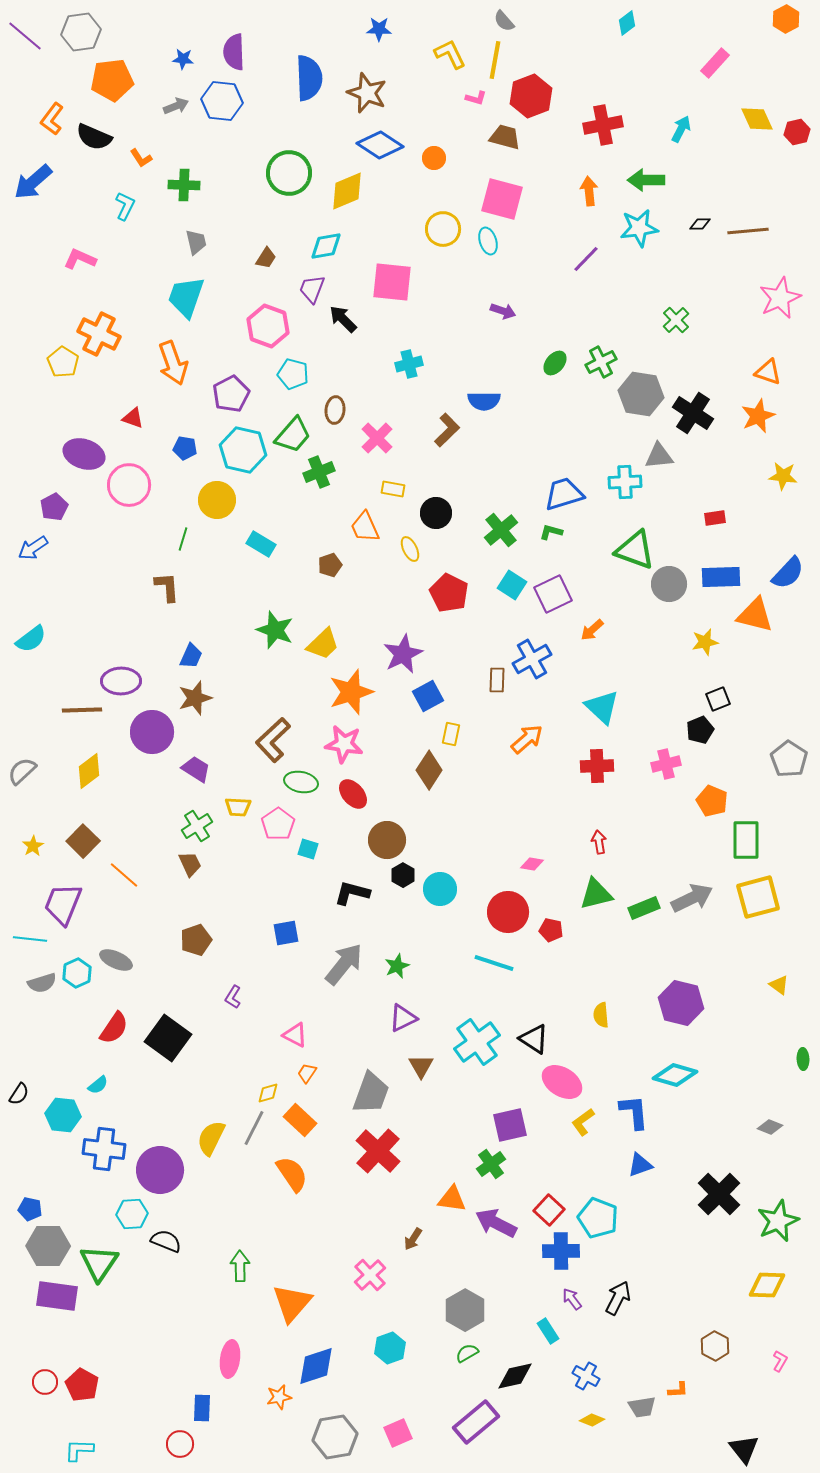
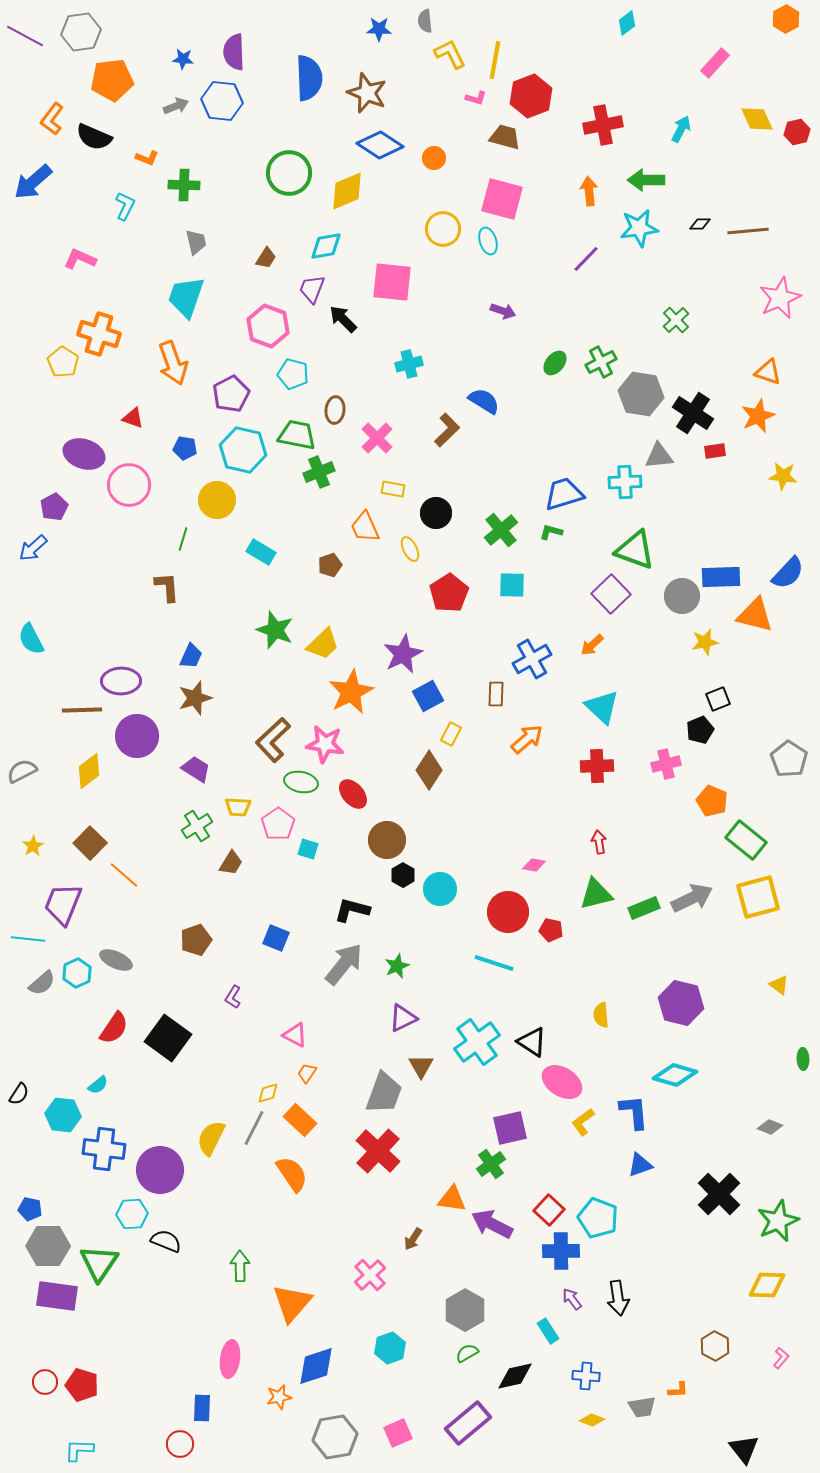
gray semicircle at (504, 21): moved 79 px left; rotated 35 degrees clockwise
purple line at (25, 36): rotated 12 degrees counterclockwise
orange L-shape at (141, 158): moved 6 px right; rotated 35 degrees counterclockwise
orange cross at (99, 334): rotated 9 degrees counterclockwise
blue semicircle at (484, 401): rotated 148 degrees counterclockwise
green trapezoid at (293, 435): moved 4 px right; rotated 120 degrees counterclockwise
red rectangle at (715, 518): moved 67 px up
cyan rectangle at (261, 544): moved 8 px down
blue arrow at (33, 548): rotated 8 degrees counterclockwise
gray circle at (669, 584): moved 13 px right, 12 px down
cyan square at (512, 585): rotated 32 degrees counterclockwise
red pentagon at (449, 593): rotated 12 degrees clockwise
purple square at (553, 594): moved 58 px right; rotated 18 degrees counterclockwise
orange arrow at (592, 630): moved 15 px down
cyan semicircle at (31, 639): rotated 100 degrees clockwise
brown rectangle at (497, 680): moved 1 px left, 14 px down
orange star at (351, 692): rotated 9 degrees counterclockwise
purple circle at (152, 732): moved 15 px left, 4 px down
yellow rectangle at (451, 734): rotated 15 degrees clockwise
pink star at (344, 744): moved 19 px left
gray semicircle at (22, 771): rotated 16 degrees clockwise
green rectangle at (746, 840): rotated 51 degrees counterclockwise
brown square at (83, 841): moved 7 px right, 2 px down
brown trapezoid at (190, 864): moved 41 px right, 1 px up; rotated 56 degrees clockwise
pink diamond at (532, 864): moved 2 px right, 1 px down
black L-shape at (352, 893): moved 17 px down
blue square at (286, 933): moved 10 px left, 5 px down; rotated 32 degrees clockwise
cyan line at (30, 939): moved 2 px left
gray semicircle at (42, 983): rotated 24 degrees counterclockwise
black triangle at (534, 1039): moved 2 px left, 3 px down
gray trapezoid at (371, 1093): moved 13 px right
purple square at (510, 1125): moved 3 px down
purple arrow at (496, 1223): moved 4 px left, 1 px down
black arrow at (618, 1298): rotated 144 degrees clockwise
pink L-shape at (780, 1361): moved 1 px right, 3 px up; rotated 10 degrees clockwise
blue cross at (586, 1376): rotated 24 degrees counterclockwise
red pentagon at (82, 1385): rotated 12 degrees counterclockwise
purple rectangle at (476, 1422): moved 8 px left, 1 px down
